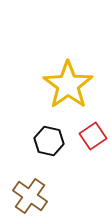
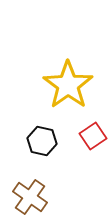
black hexagon: moved 7 px left
brown cross: moved 1 px down
